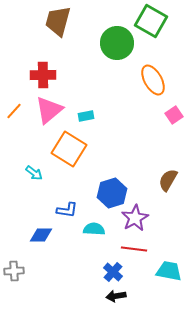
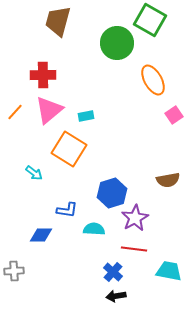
green square: moved 1 px left, 1 px up
orange line: moved 1 px right, 1 px down
brown semicircle: rotated 130 degrees counterclockwise
